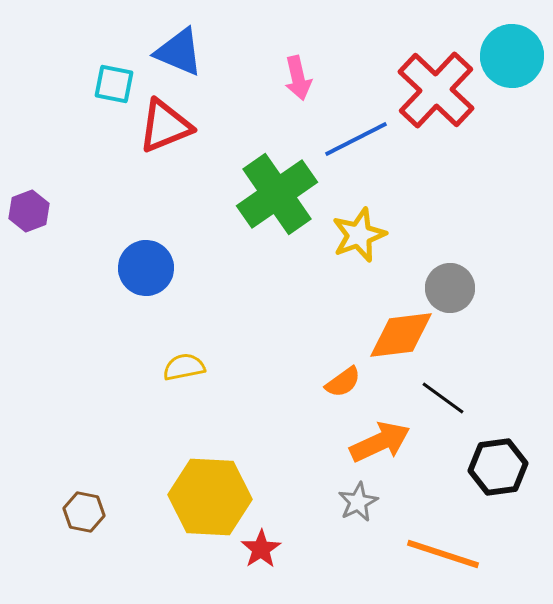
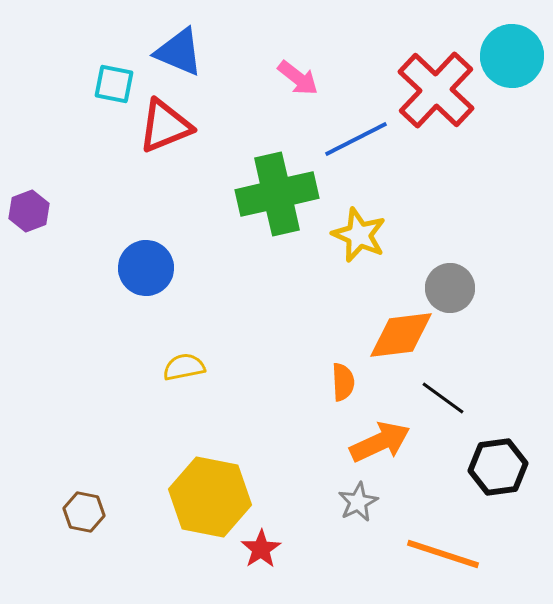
pink arrow: rotated 39 degrees counterclockwise
green cross: rotated 22 degrees clockwise
yellow star: rotated 28 degrees counterclockwise
orange semicircle: rotated 57 degrees counterclockwise
yellow hexagon: rotated 8 degrees clockwise
